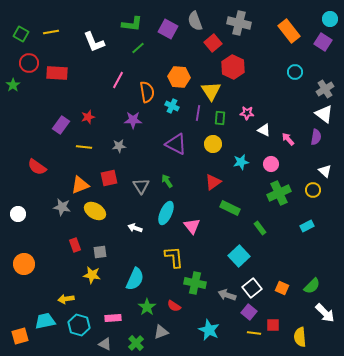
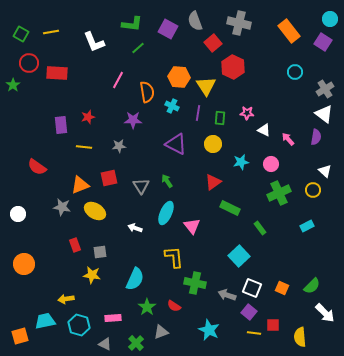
yellow triangle at (211, 91): moved 5 px left, 5 px up
purple rectangle at (61, 125): rotated 42 degrees counterclockwise
white square at (252, 288): rotated 30 degrees counterclockwise
